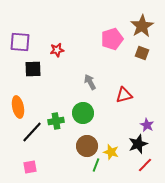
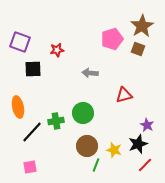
purple square: rotated 15 degrees clockwise
brown square: moved 4 px left, 4 px up
gray arrow: moved 9 px up; rotated 56 degrees counterclockwise
yellow star: moved 3 px right, 2 px up
